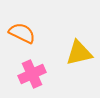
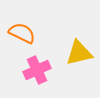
pink cross: moved 5 px right, 4 px up
